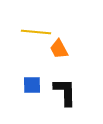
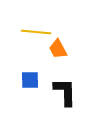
orange trapezoid: moved 1 px left
blue square: moved 2 px left, 5 px up
